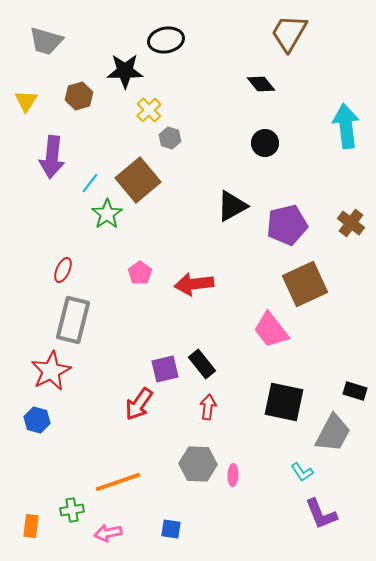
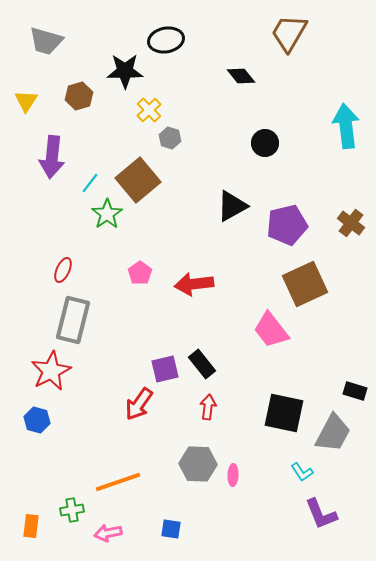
black diamond at (261, 84): moved 20 px left, 8 px up
black square at (284, 402): moved 11 px down
